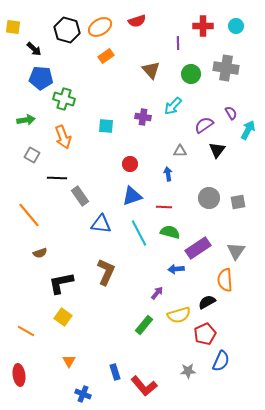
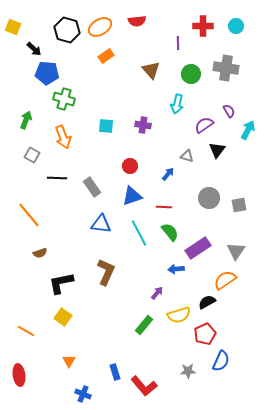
red semicircle at (137, 21): rotated 12 degrees clockwise
yellow square at (13, 27): rotated 14 degrees clockwise
blue pentagon at (41, 78): moved 6 px right, 5 px up
cyan arrow at (173, 106): moved 4 px right, 2 px up; rotated 30 degrees counterclockwise
purple semicircle at (231, 113): moved 2 px left, 2 px up
purple cross at (143, 117): moved 8 px down
green arrow at (26, 120): rotated 60 degrees counterclockwise
gray triangle at (180, 151): moved 7 px right, 5 px down; rotated 16 degrees clockwise
red circle at (130, 164): moved 2 px down
blue arrow at (168, 174): rotated 48 degrees clockwise
gray rectangle at (80, 196): moved 12 px right, 9 px up
gray square at (238, 202): moved 1 px right, 3 px down
green semicircle at (170, 232): rotated 36 degrees clockwise
orange semicircle at (225, 280): rotated 60 degrees clockwise
